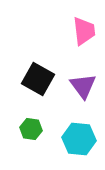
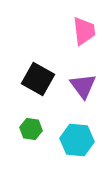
cyan hexagon: moved 2 px left, 1 px down
